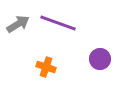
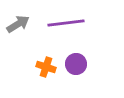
purple line: moved 8 px right; rotated 27 degrees counterclockwise
purple circle: moved 24 px left, 5 px down
